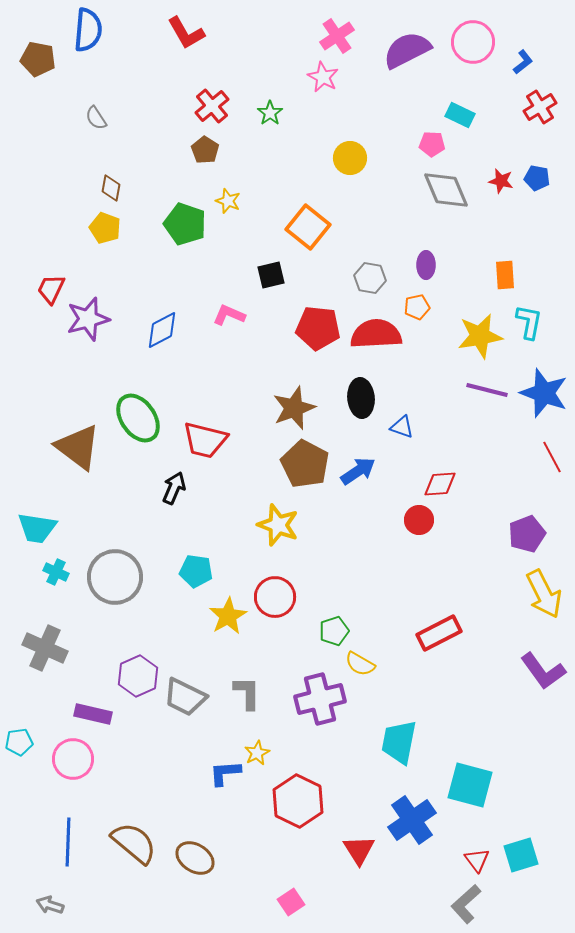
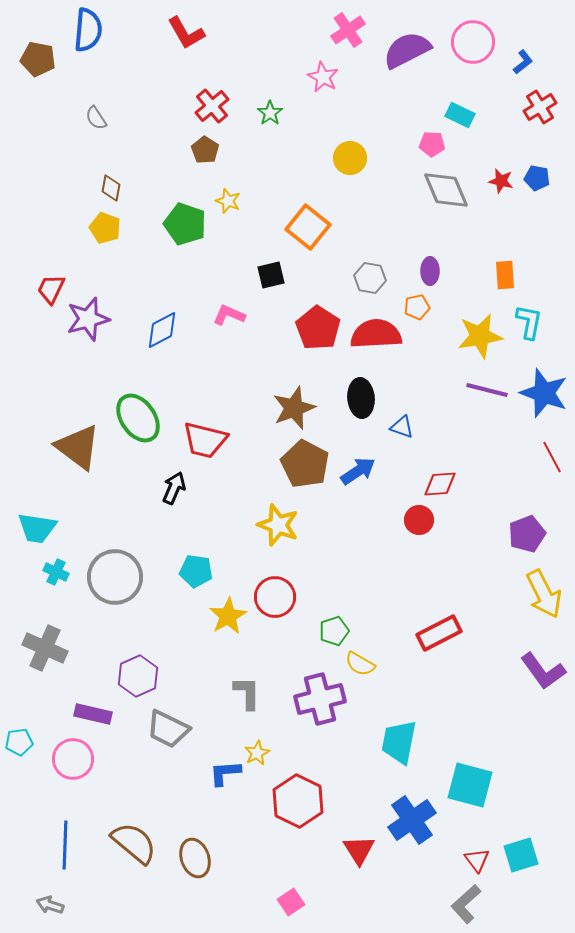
pink cross at (337, 36): moved 11 px right, 6 px up
purple ellipse at (426, 265): moved 4 px right, 6 px down
red pentagon at (318, 328): rotated 27 degrees clockwise
gray trapezoid at (185, 697): moved 17 px left, 32 px down
blue line at (68, 842): moved 3 px left, 3 px down
brown ellipse at (195, 858): rotated 39 degrees clockwise
